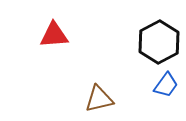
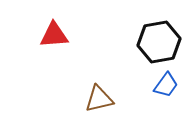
black hexagon: rotated 18 degrees clockwise
